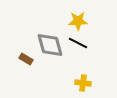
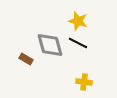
yellow star: rotated 18 degrees clockwise
yellow cross: moved 1 px right, 1 px up
